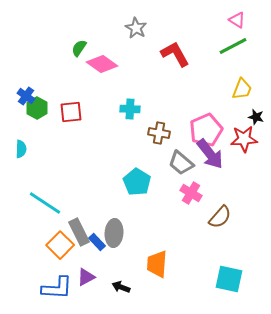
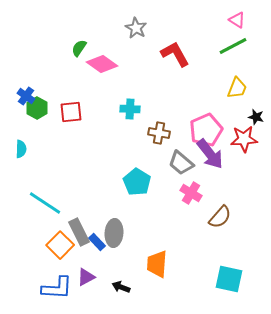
yellow trapezoid: moved 5 px left, 1 px up
